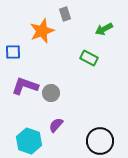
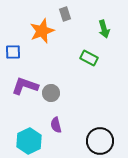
green arrow: rotated 78 degrees counterclockwise
purple semicircle: rotated 56 degrees counterclockwise
cyan hexagon: rotated 15 degrees clockwise
